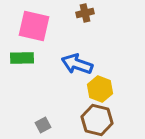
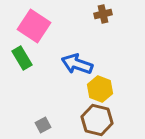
brown cross: moved 18 px right, 1 px down
pink square: rotated 20 degrees clockwise
green rectangle: rotated 60 degrees clockwise
